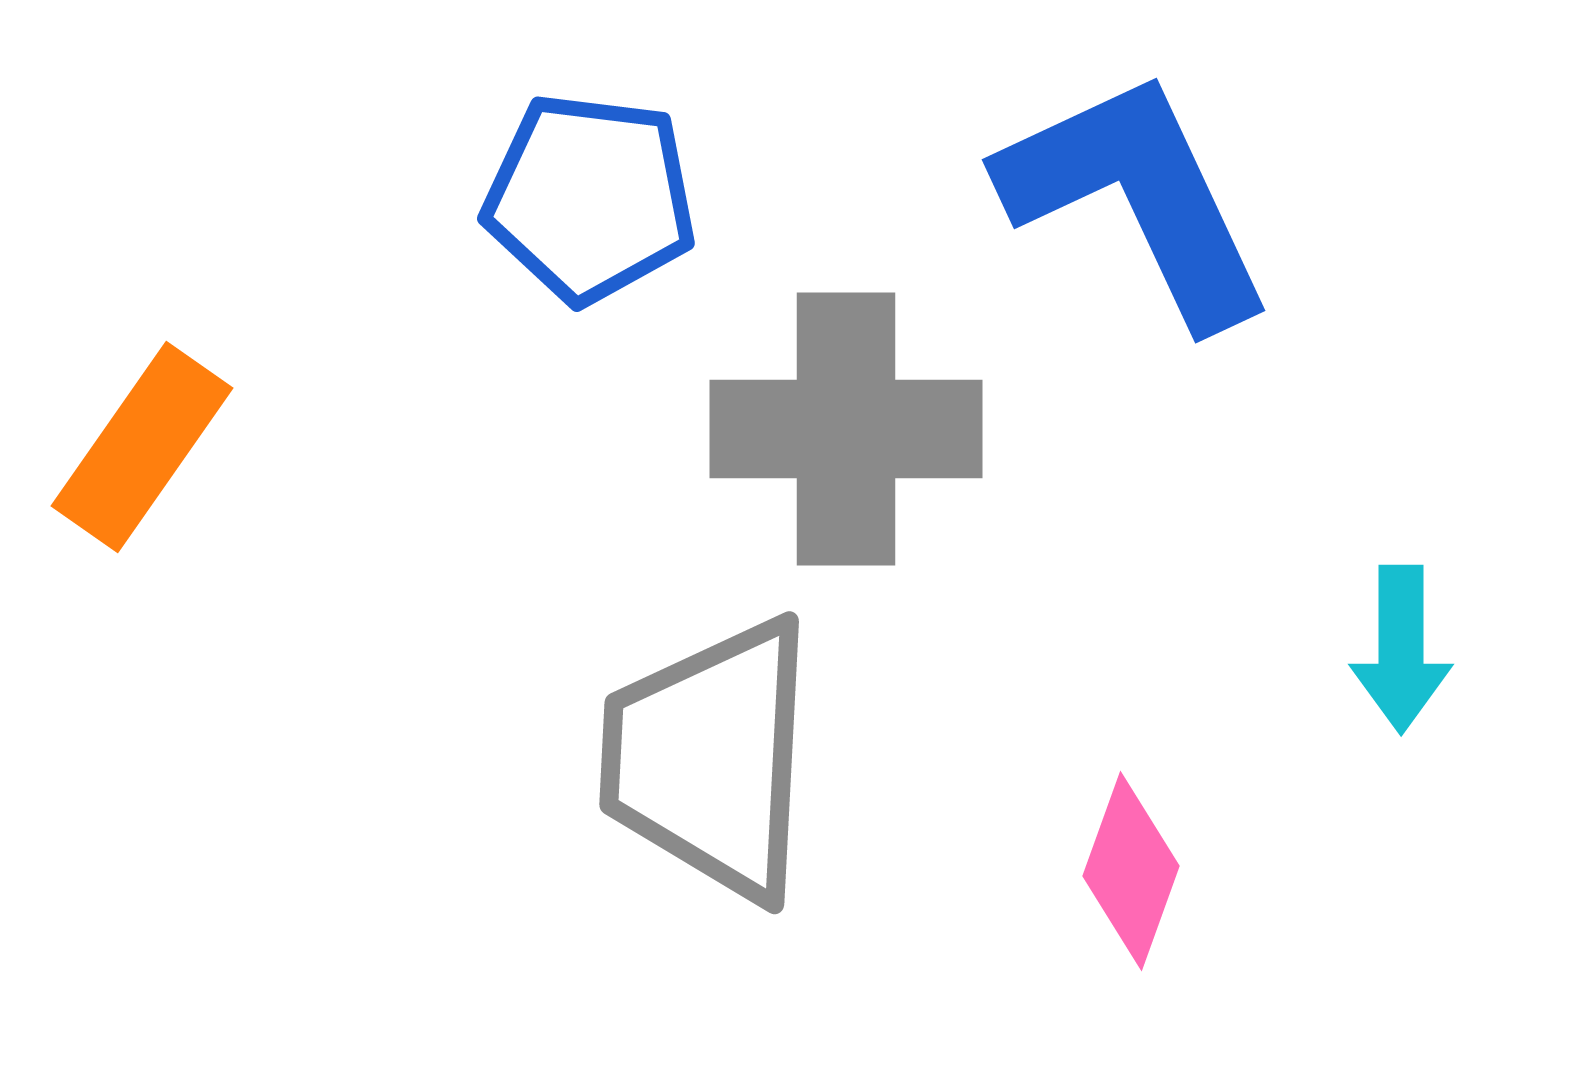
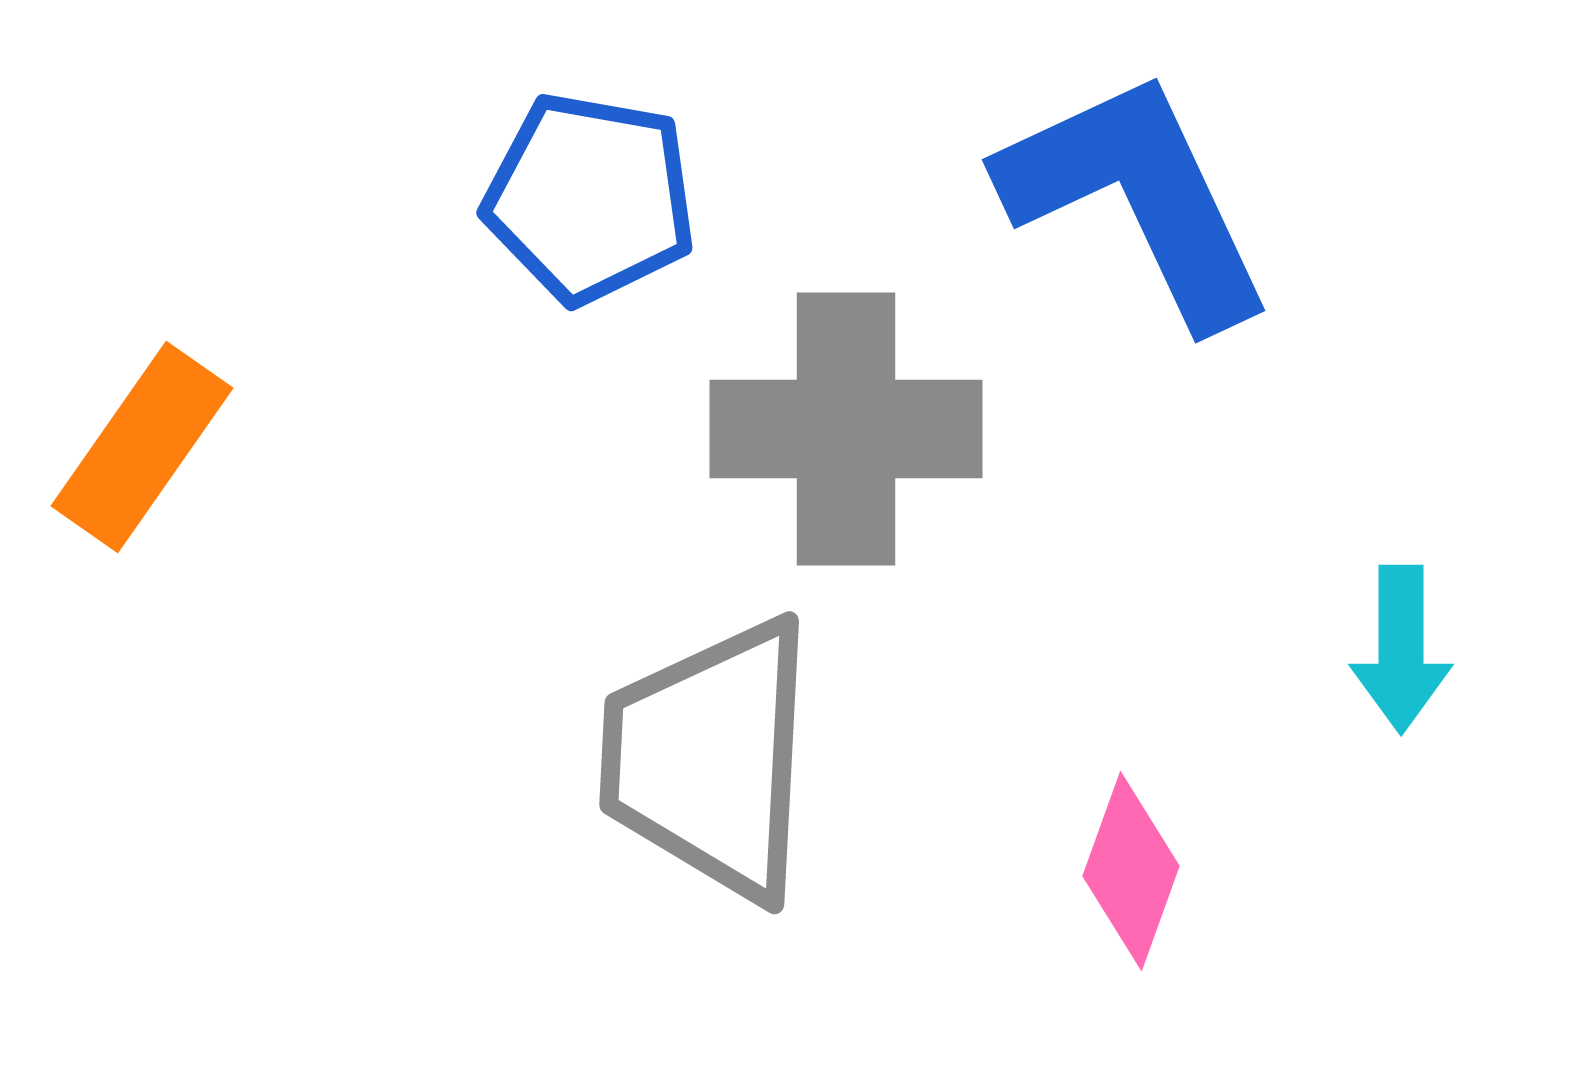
blue pentagon: rotated 3 degrees clockwise
